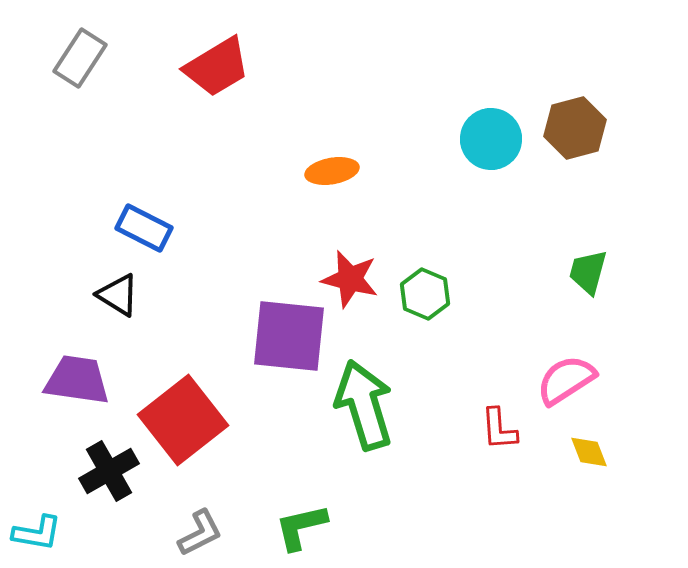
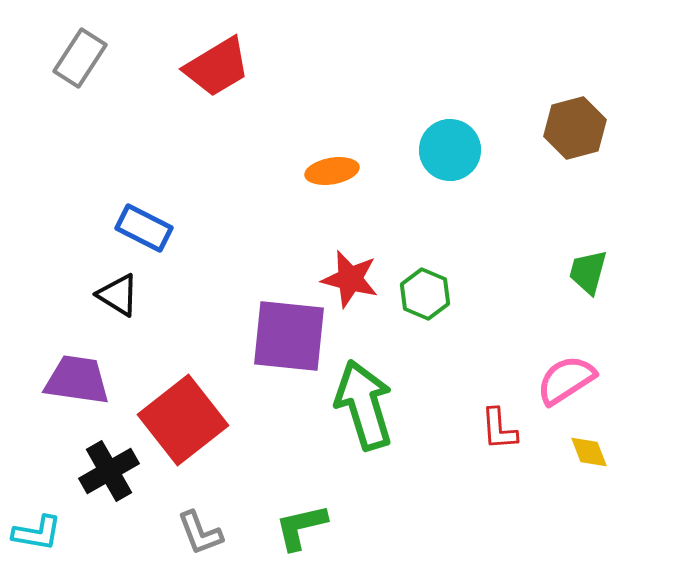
cyan circle: moved 41 px left, 11 px down
gray L-shape: rotated 96 degrees clockwise
